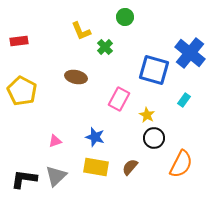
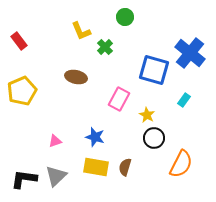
red rectangle: rotated 60 degrees clockwise
yellow pentagon: rotated 20 degrees clockwise
brown semicircle: moved 5 px left; rotated 24 degrees counterclockwise
